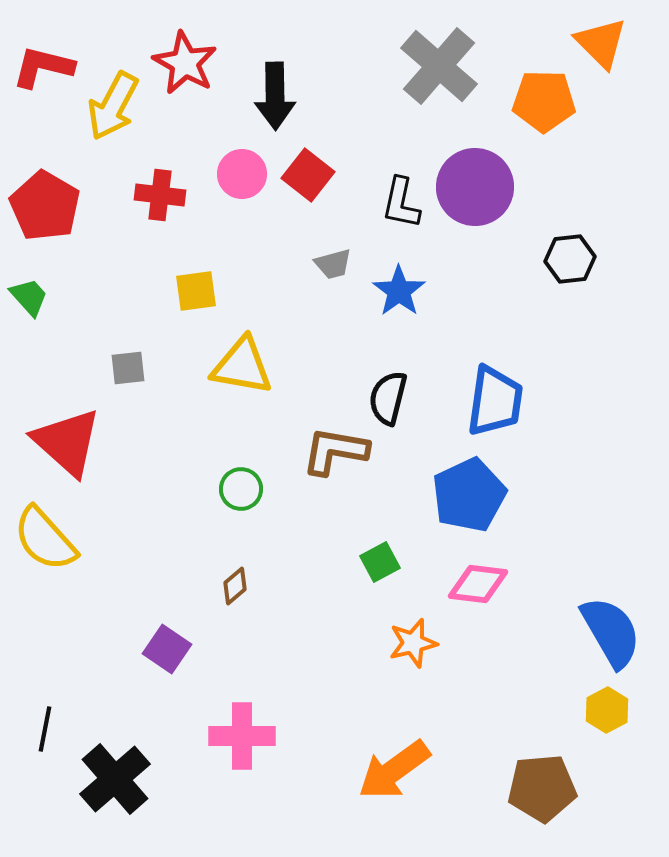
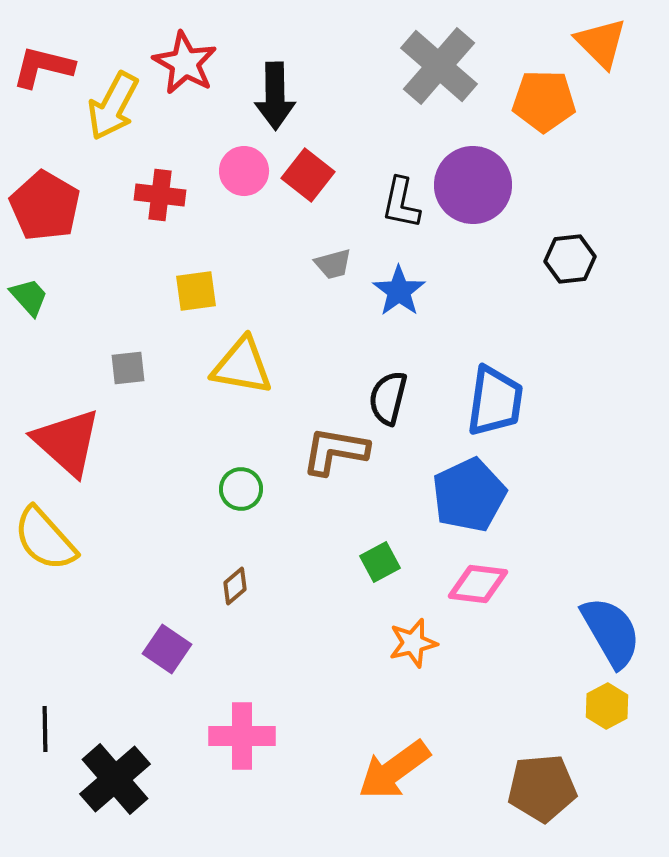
pink circle: moved 2 px right, 3 px up
purple circle: moved 2 px left, 2 px up
yellow hexagon: moved 4 px up
black line: rotated 12 degrees counterclockwise
